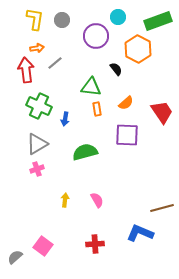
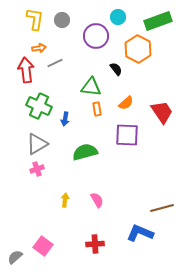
orange arrow: moved 2 px right
gray line: rotated 14 degrees clockwise
